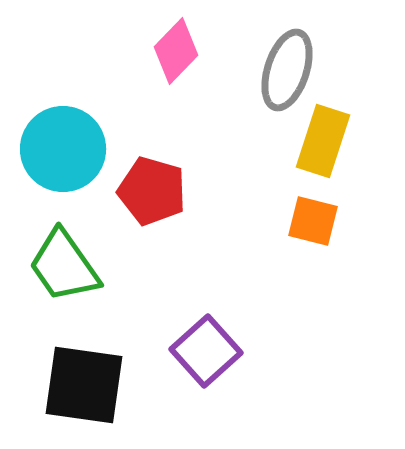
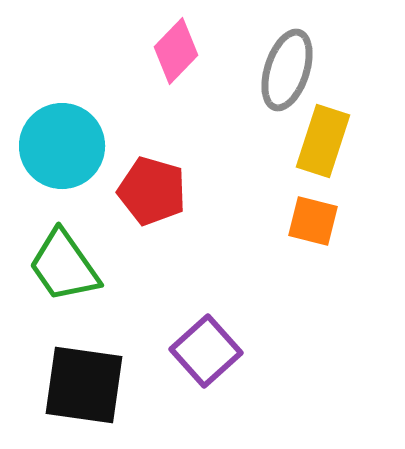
cyan circle: moved 1 px left, 3 px up
